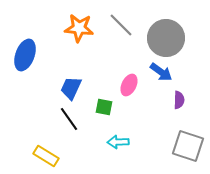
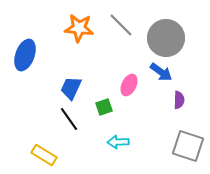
green square: rotated 30 degrees counterclockwise
yellow rectangle: moved 2 px left, 1 px up
